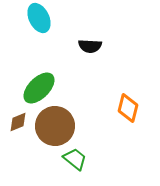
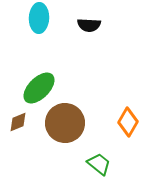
cyan ellipse: rotated 28 degrees clockwise
black semicircle: moved 1 px left, 21 px up
orange diamond: moved 14 px down; rotated 16 degrees clockwise
brown circle: moved 10 px right, 3 px up
green trapezoid: moved 24 px right, 5 px down
